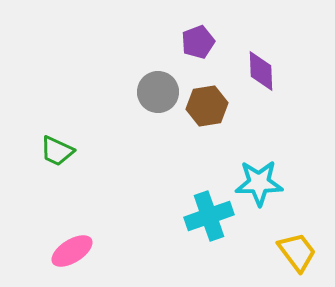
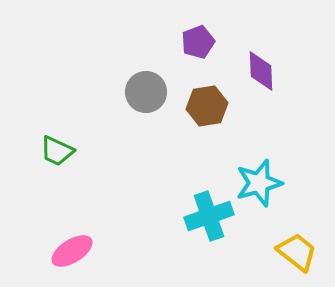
gray circle: moved 12 px left
cyan star: rotated 15 degrees counterclockwise
yellow trapezoid: rotated 15 degrees counterclockwise
